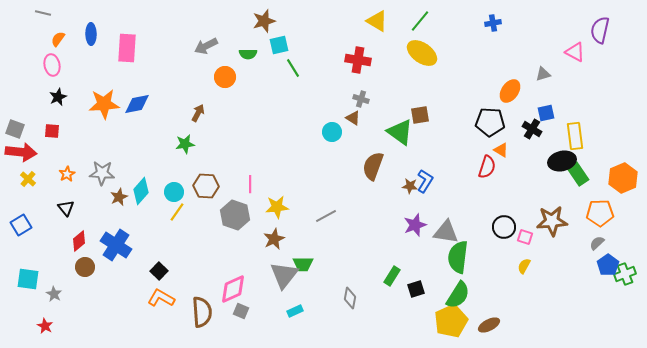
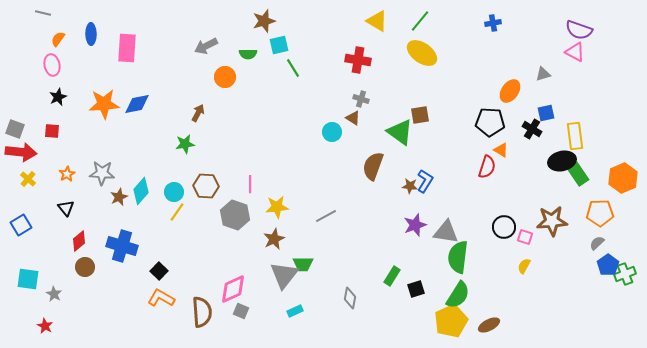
purple semicircle at (600, 30): moved 21 px left; rotated 84 degrees counterclockwise
blue cross at (116, 245): moved 6 px right, 1 px down; rotated 16 degrees counterclockwise
